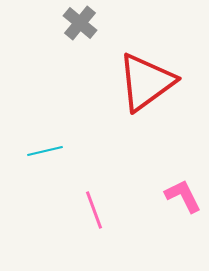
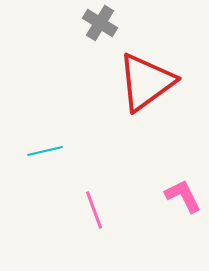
gray cross: moved 20 px right; rotated 8 degrees counterclockwise
